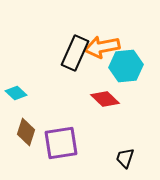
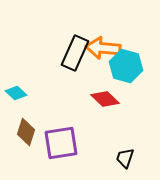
orange arrow: moved 1 px right, 1 px down; rotated 16 degrees clockwise
cyan hexagon: rotated 20 degrees clockwise
